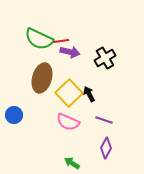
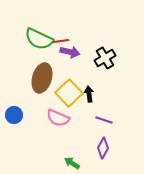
black arrow: rotated 21 degrees clockwise
pink semicircle: moved 10 px left, 4 px up
purple diamond: moved 3 px left
